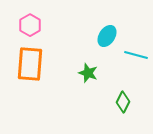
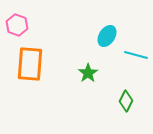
pink hexagon: moved 13 px left; rotated 10 degrees counterclockwise
green star: rotated 18 degrees clockwise
green diamond: moved 3 px right, 1 px up
